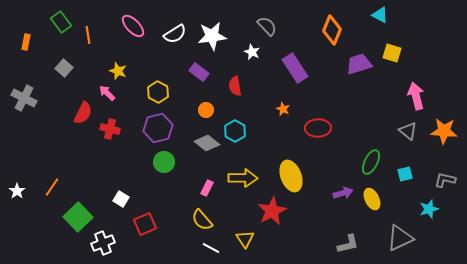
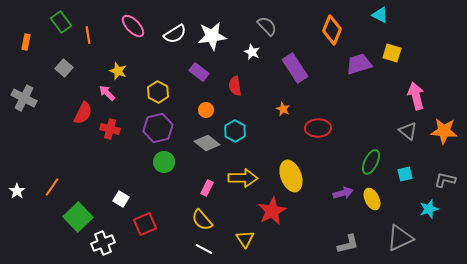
white line at (211, 248): moved 7 px left, 1 px down
